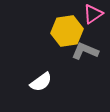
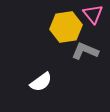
pink triangle: rotated 35 degrees counterclockwise
yellow hexagon: moved 1 px left, 4 px up
